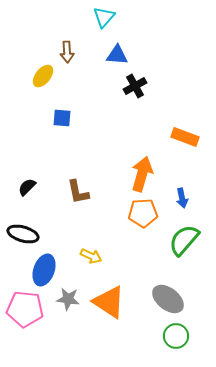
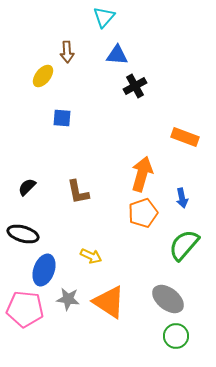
orange pentagon: rotated 16 degrees counterclockwise
green semicircle: moved 5 px down
